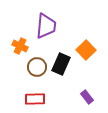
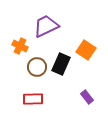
purple trapezoid: rotated 120 degrees counterclockwise
orange square: rotated 12 degrees counterclockwise
red rectangle: moved 2 px left
